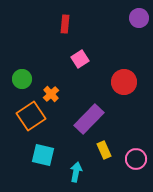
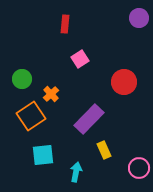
cyan square: rotated 20 degrees counterclockwise
pink circle: moved 3 px right, 9 px down
